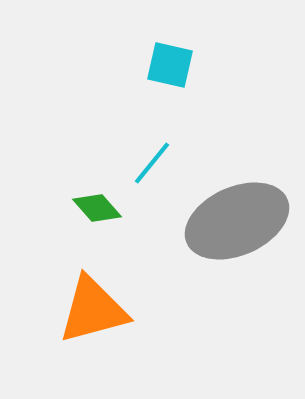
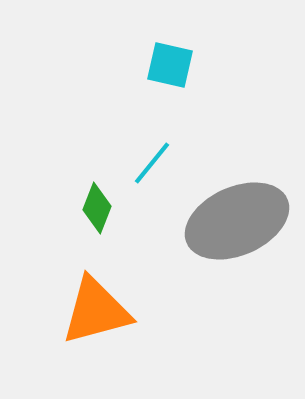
green diamond: rotated 63 degrees clockwise
orange triangle: moved 3 px right, 1 px down
